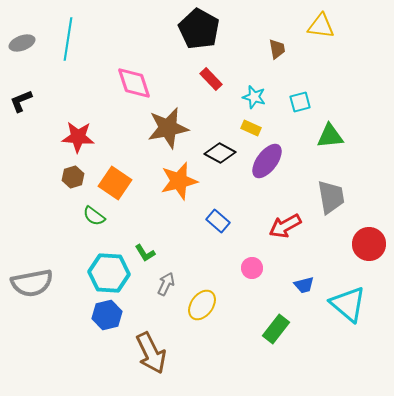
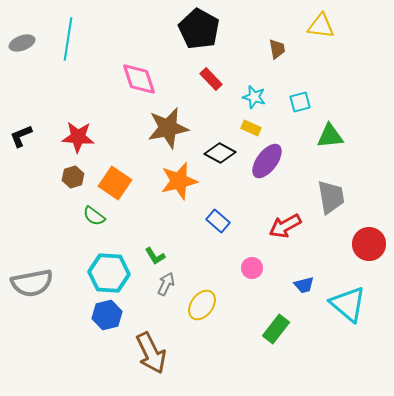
pink diamond: moved 5 px right, 4 px up
black L-shape: moved 35 px down
green L-shape: moved 10 px right, 3 px down
